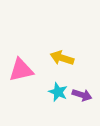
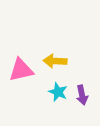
yellow arrow: moved 7 px left, 3 px down; rotated 15 degrees counterclockwise
purple arrow: rotated 60 degrees clockwise
